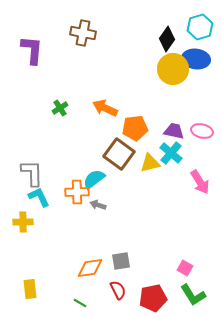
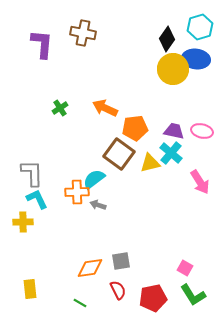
purple L-shape: moved 10 px right, 6 px up
cyan L-shape: moved 2 px left, 2 px down
